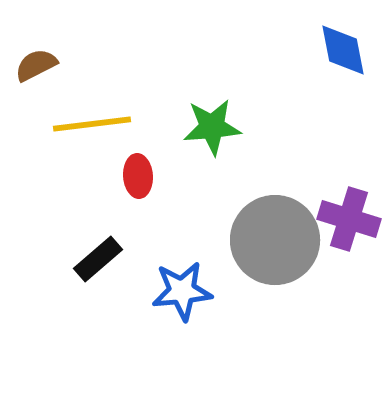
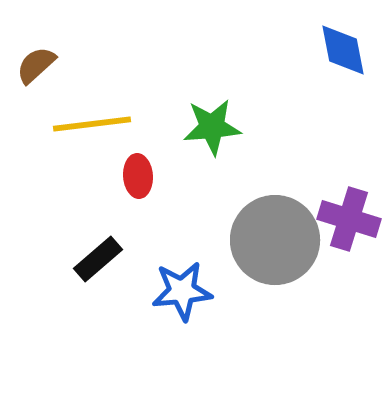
brown semicircle: rotated 15 degrees counterclockwise
